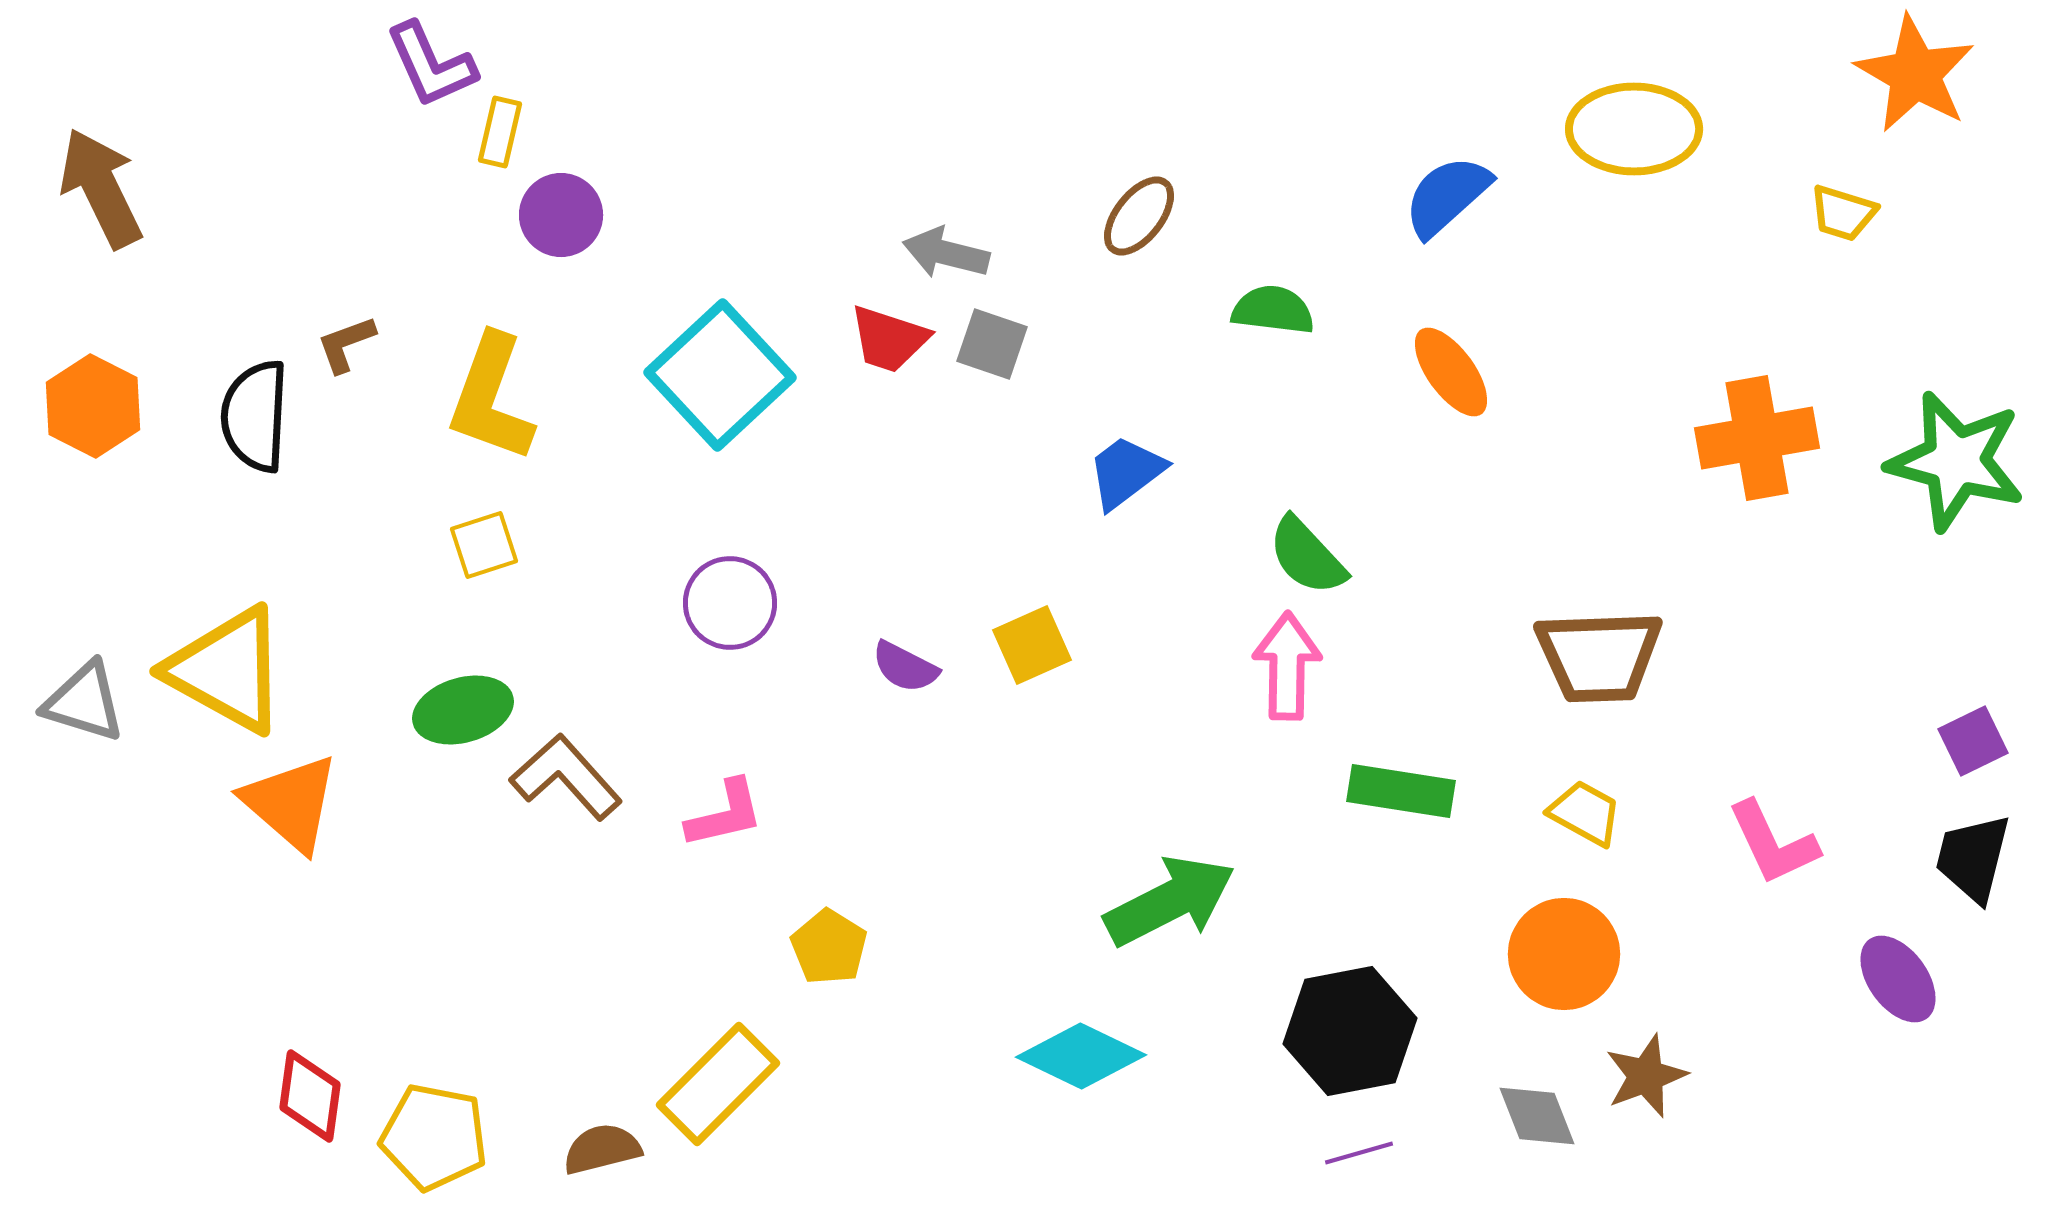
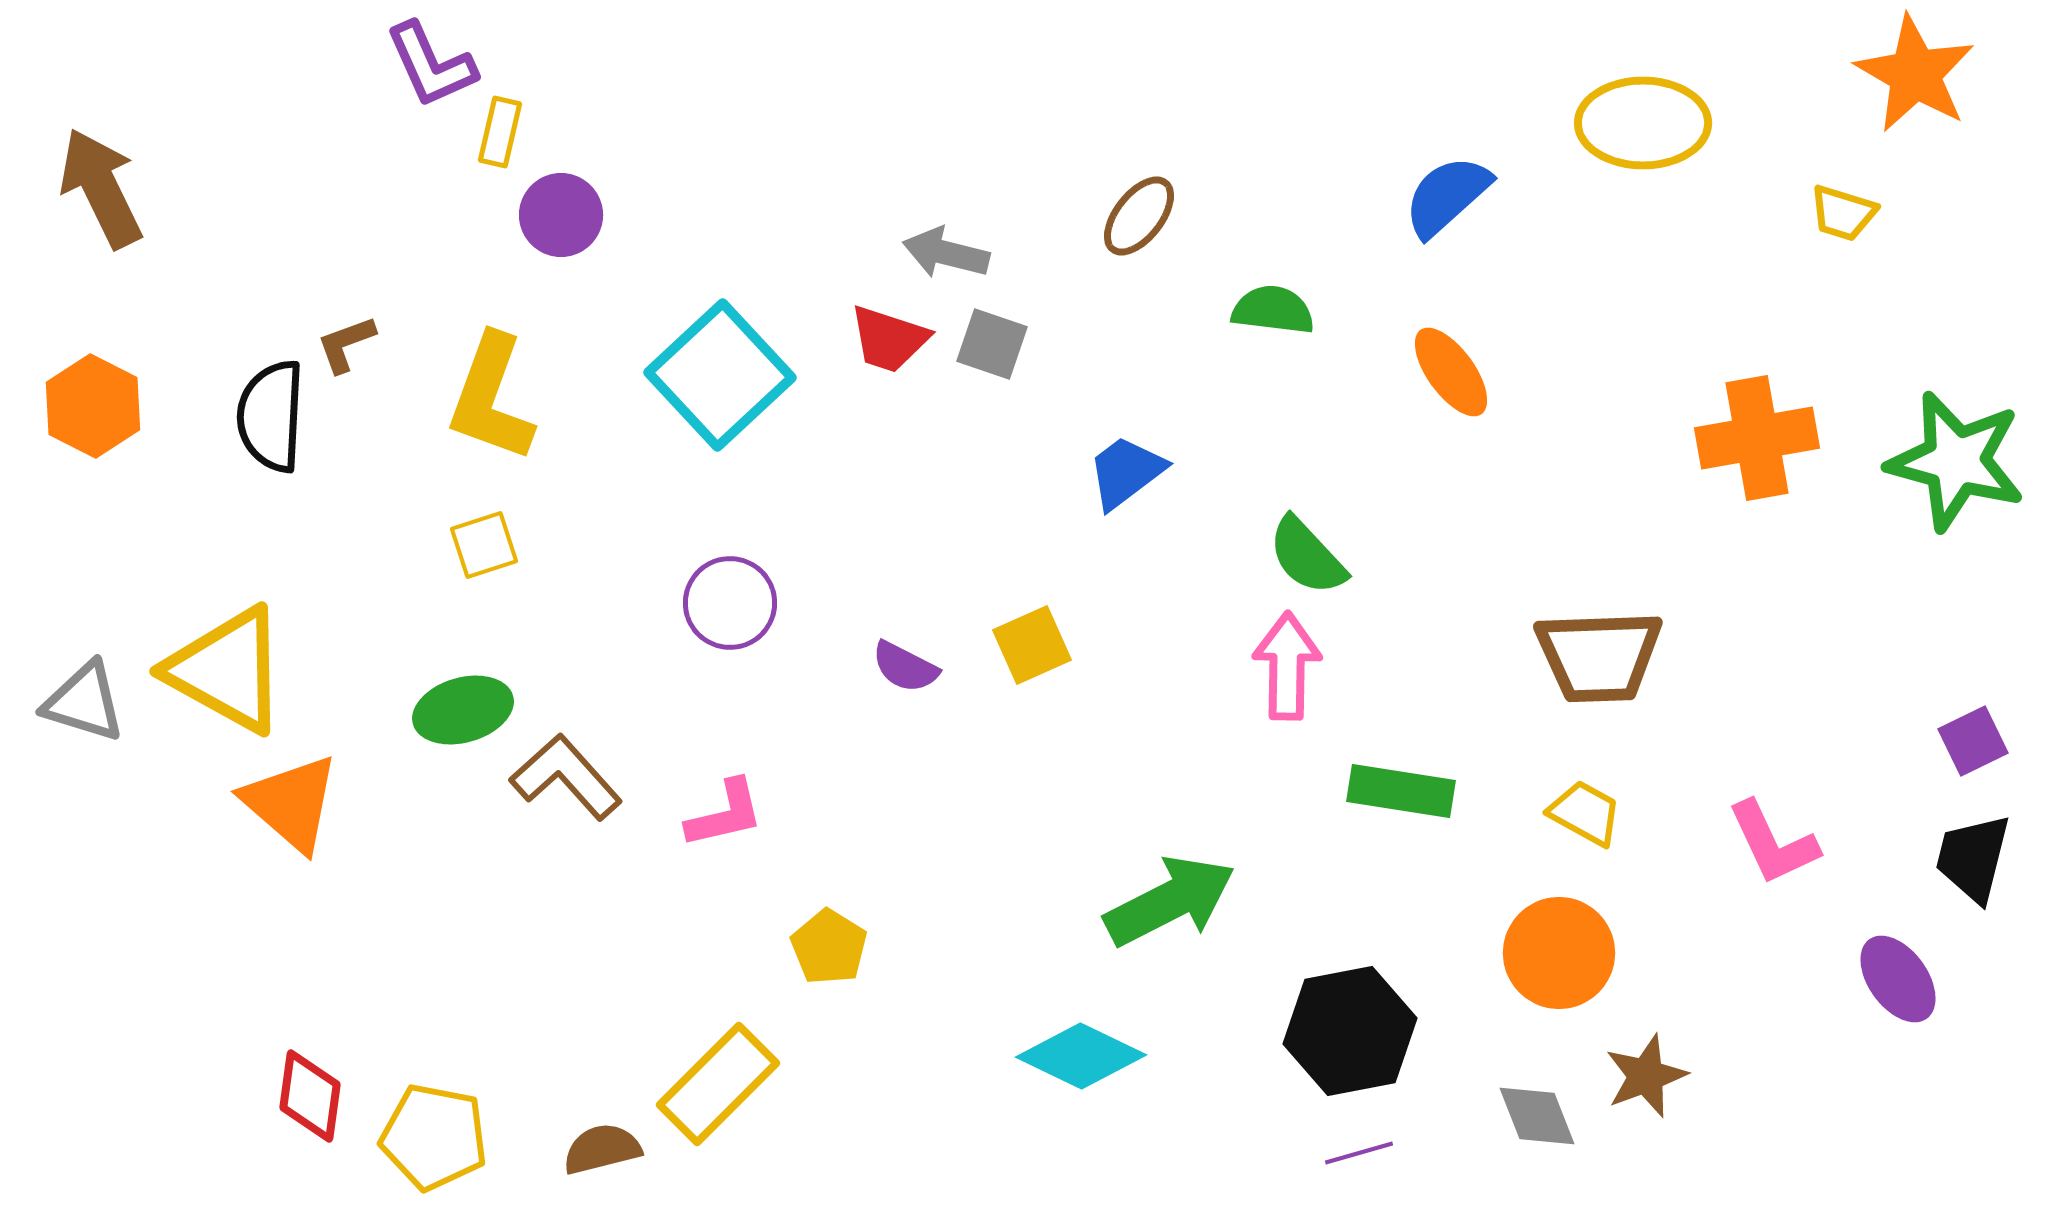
yellow ellipse at (1634, 129): moved 9 px right, 6 px up
black semicircle at (255, 416): moved 16 px right
orange circle at (1564, 954): moved 5 px left, 1 px up
